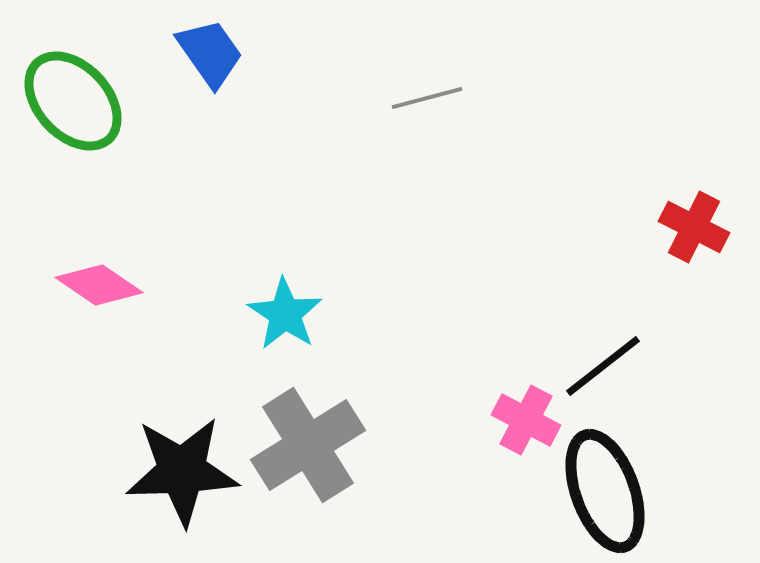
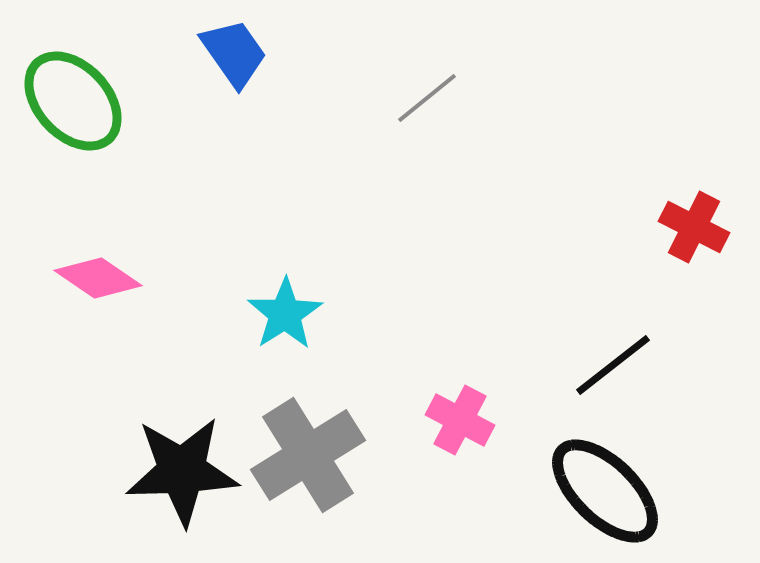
blue trapezoid: moved 24 px right
gray line: rotated 24 degrees counterclockwise
pink diamond: moved 1 px left, 7 px up
cyan star: rotated 6 degrees clockwise
black line: moved 10 px right, 1 px up
pink cross: moved 66 px left
gray cross: moved 10 px down
black ellipse: rotated 26 degrees counterclockwise
